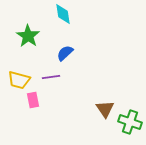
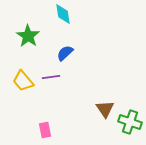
yellow trapezoid: moved 4 px right, 1 px down; rotated 35 degrees clockwise
pink rectangle: moved 12 px right, 30 px down
